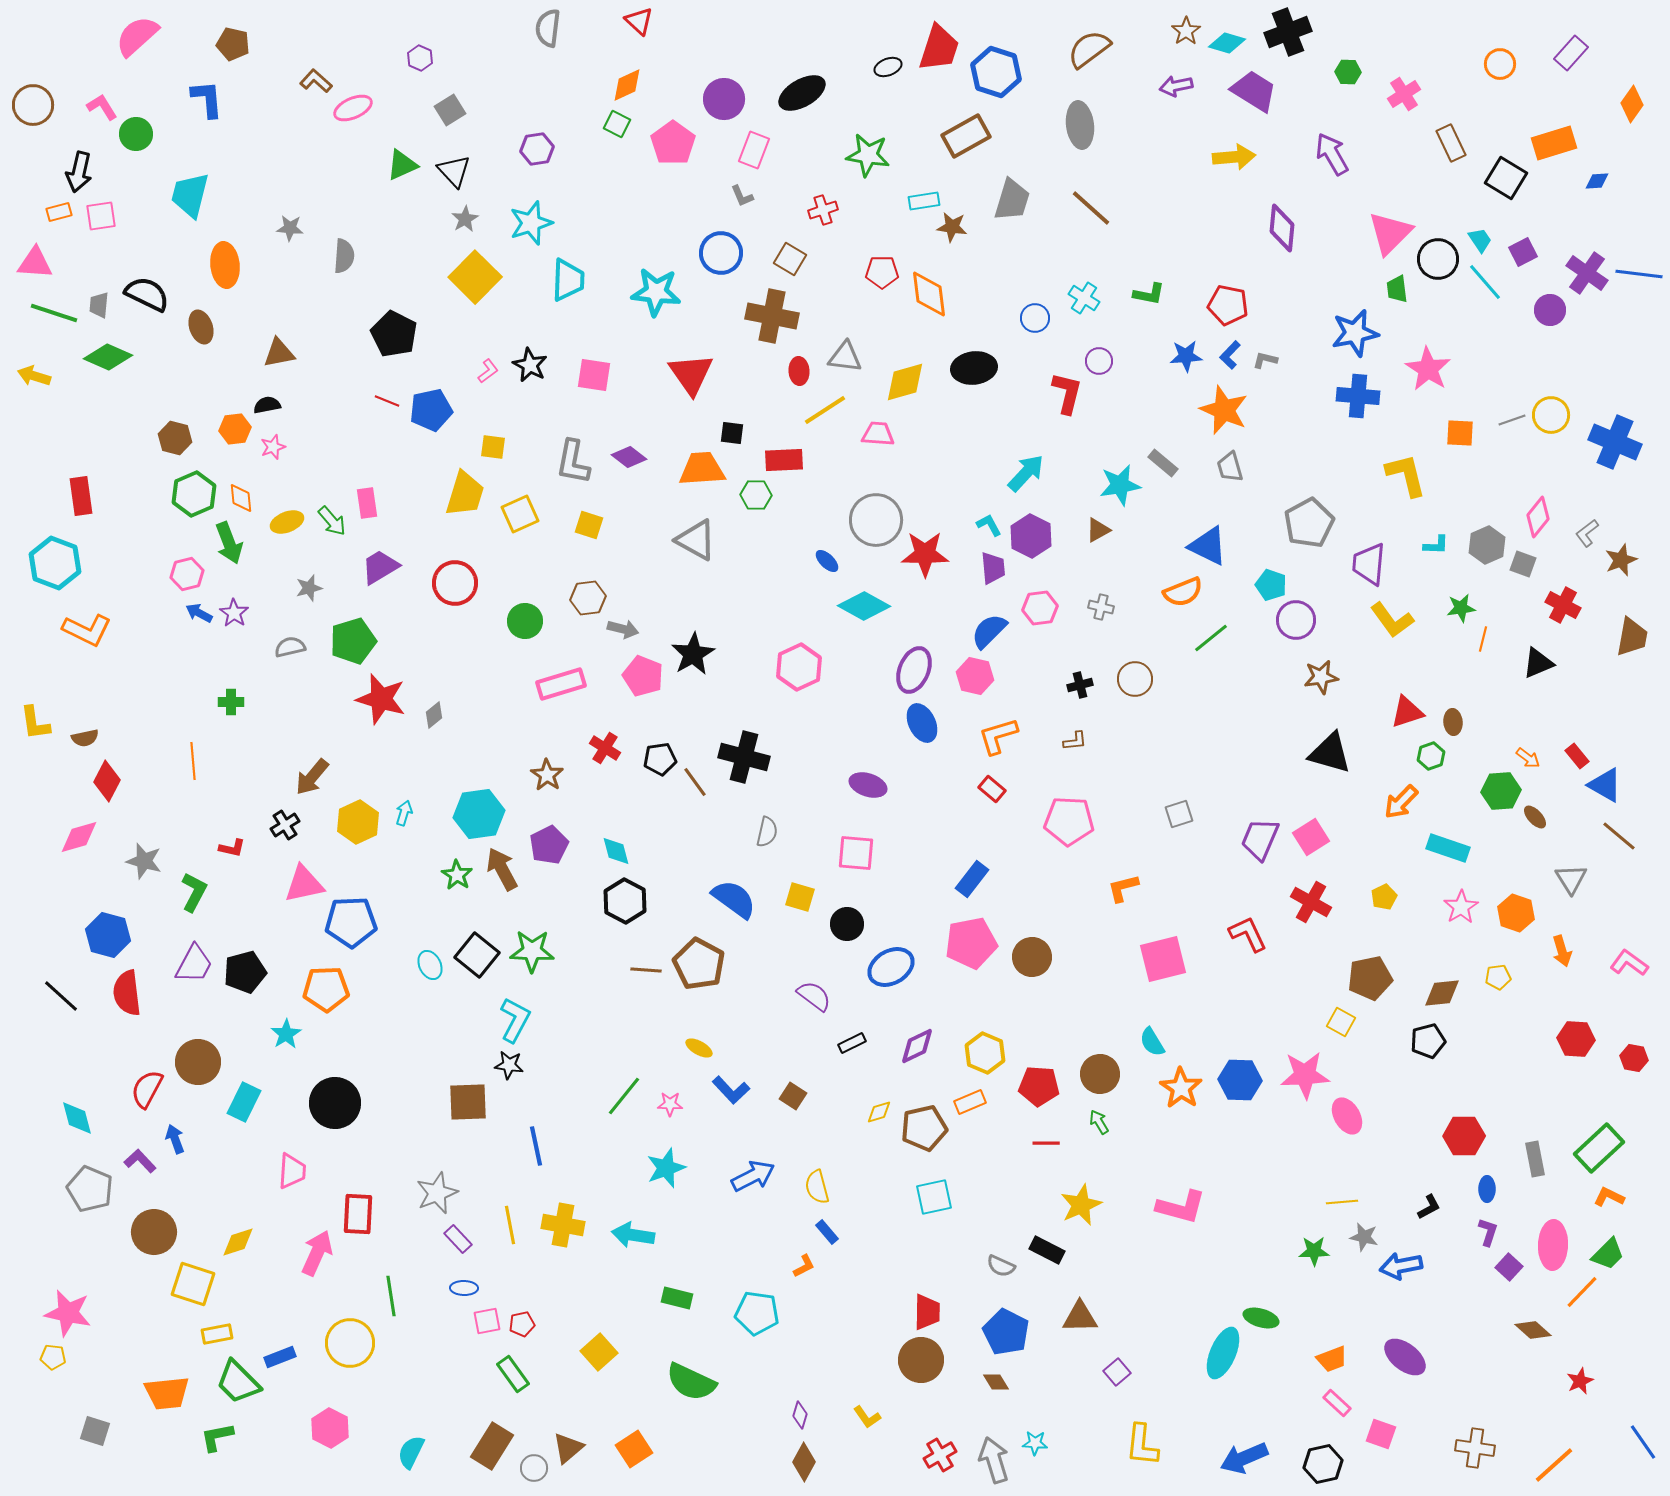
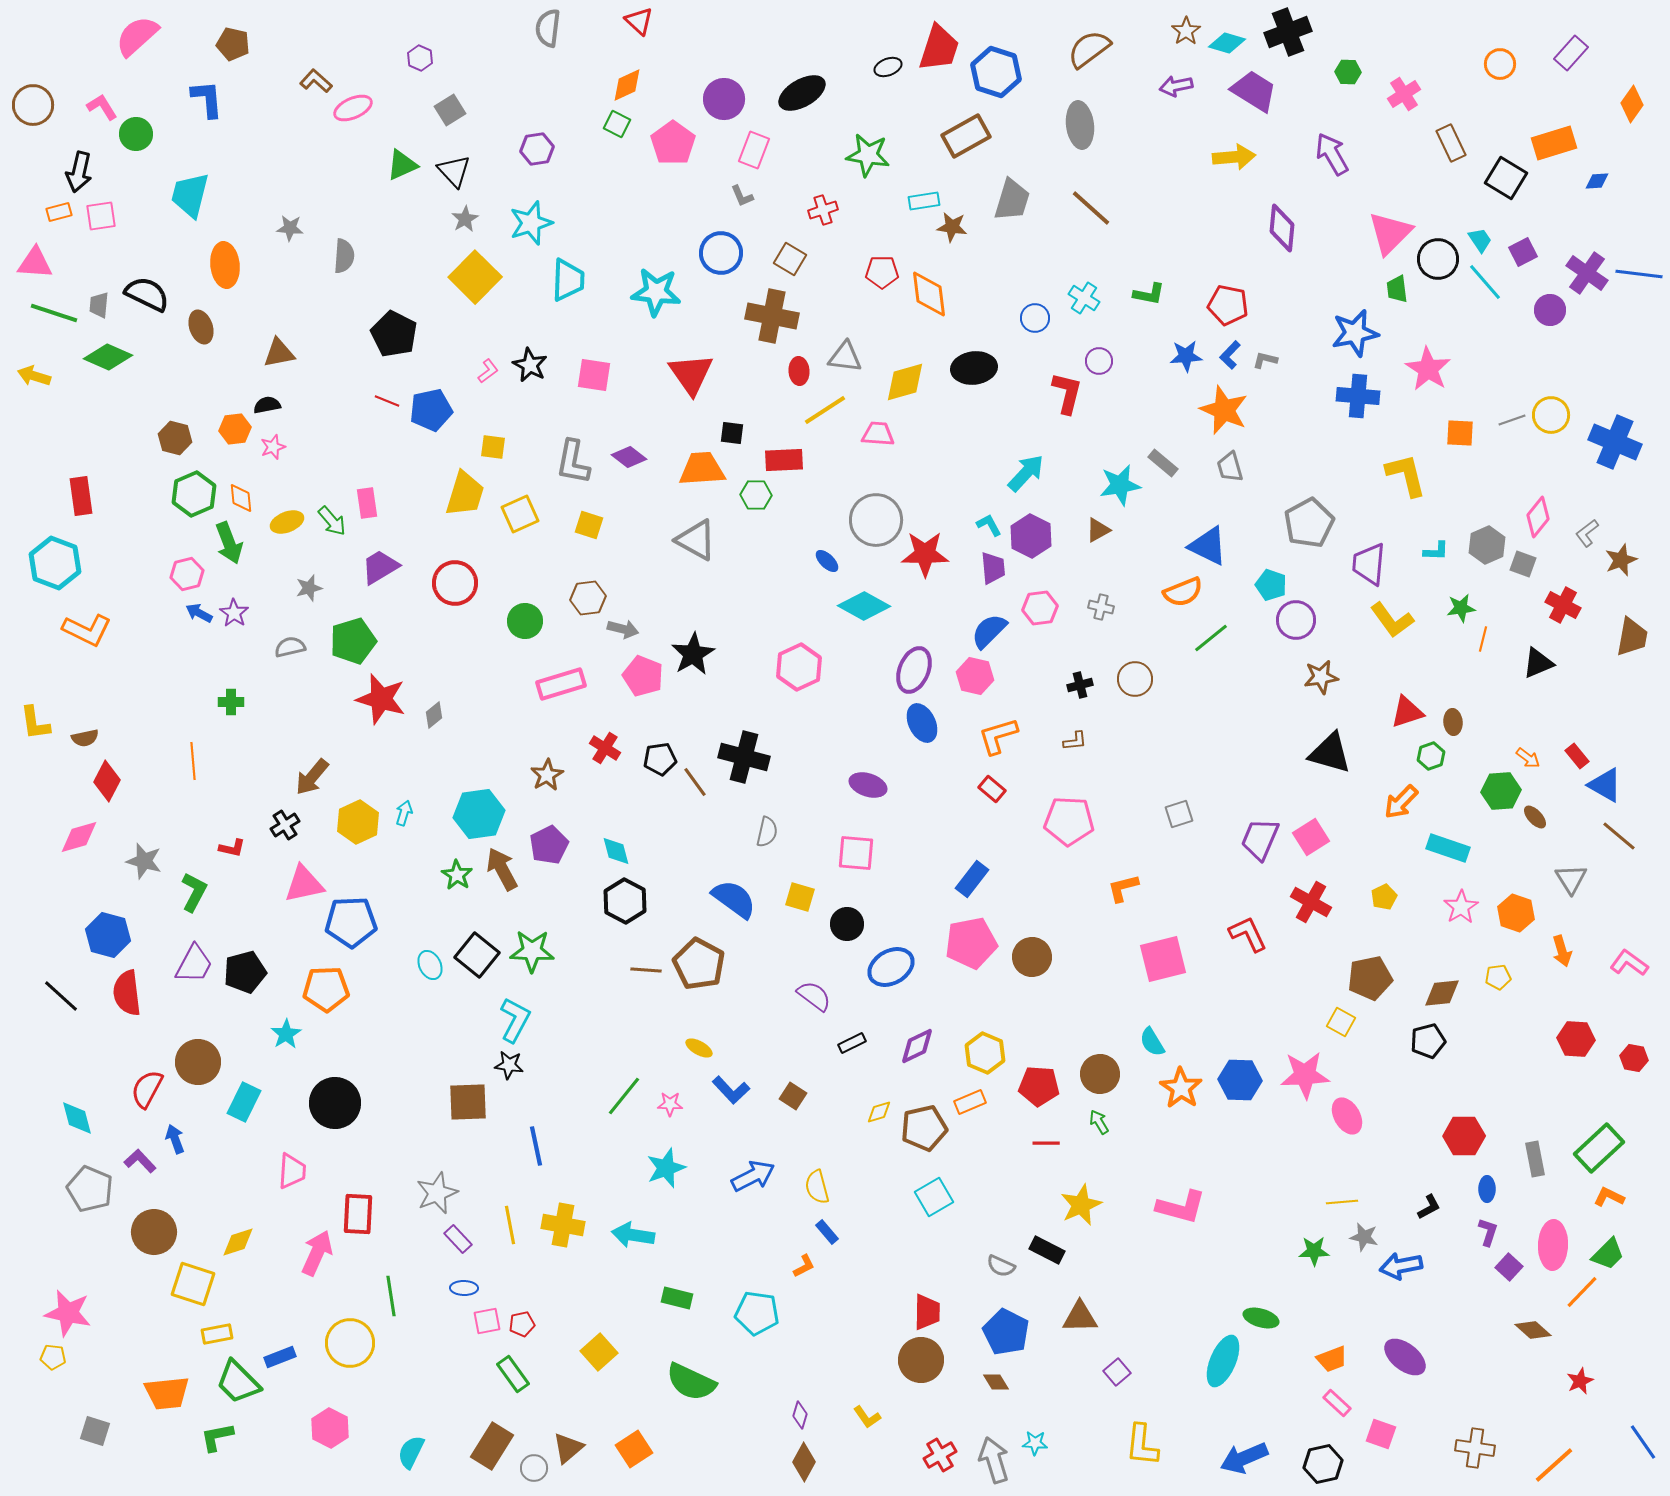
cyan L-shape at (1436, 545): moved 6 px down
brown star at (547, 775): rotated 8 degrees clockwise
cyan square at (934, 1197): rotated 18 degrees counterclockwise
cyan ellipse at (1223, 1353): moved 8 px down
